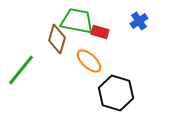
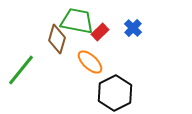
blue cross: moved 6 px left, 7 px down; rotated 12 degrees counterclockwise
red rectangle: rotated 60 degrees counterclockwise
orange ellipse: moved 1 px right, 1 px down
black hexagon: moved 1 px left; rotated 16 degrees clockwise
